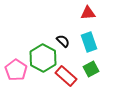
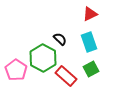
red triangle: moved 2 px right, 1 px down; rotated 21 degrees counterclockwise
black semicircle: moved 3 px left, 2 px up
